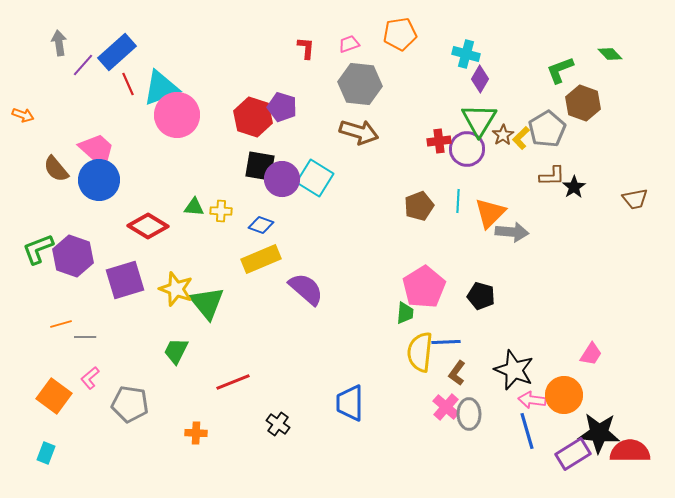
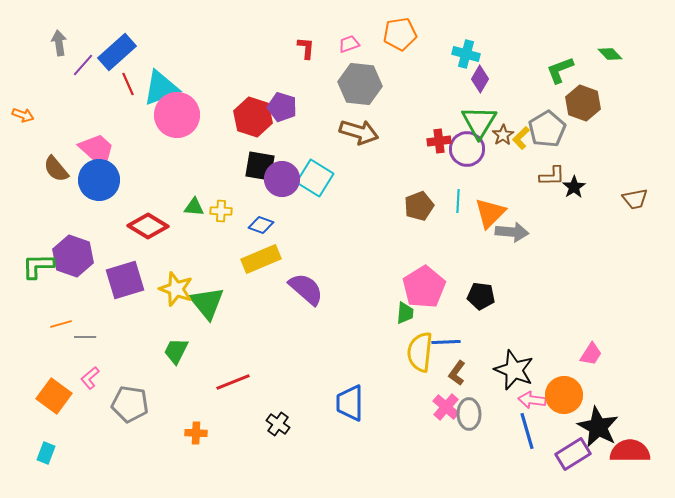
green triangle at (479, 120): moved 2 px down
green L-shape at (38, 249): moved 17 px down; rotated 20 degrees clockwise
black pentagon at (481, 296): rotated 8 degrees counterclockwise
black star at (599, 433): moved 1 px left, 6 px up; rotated 24 degrees clockwise
